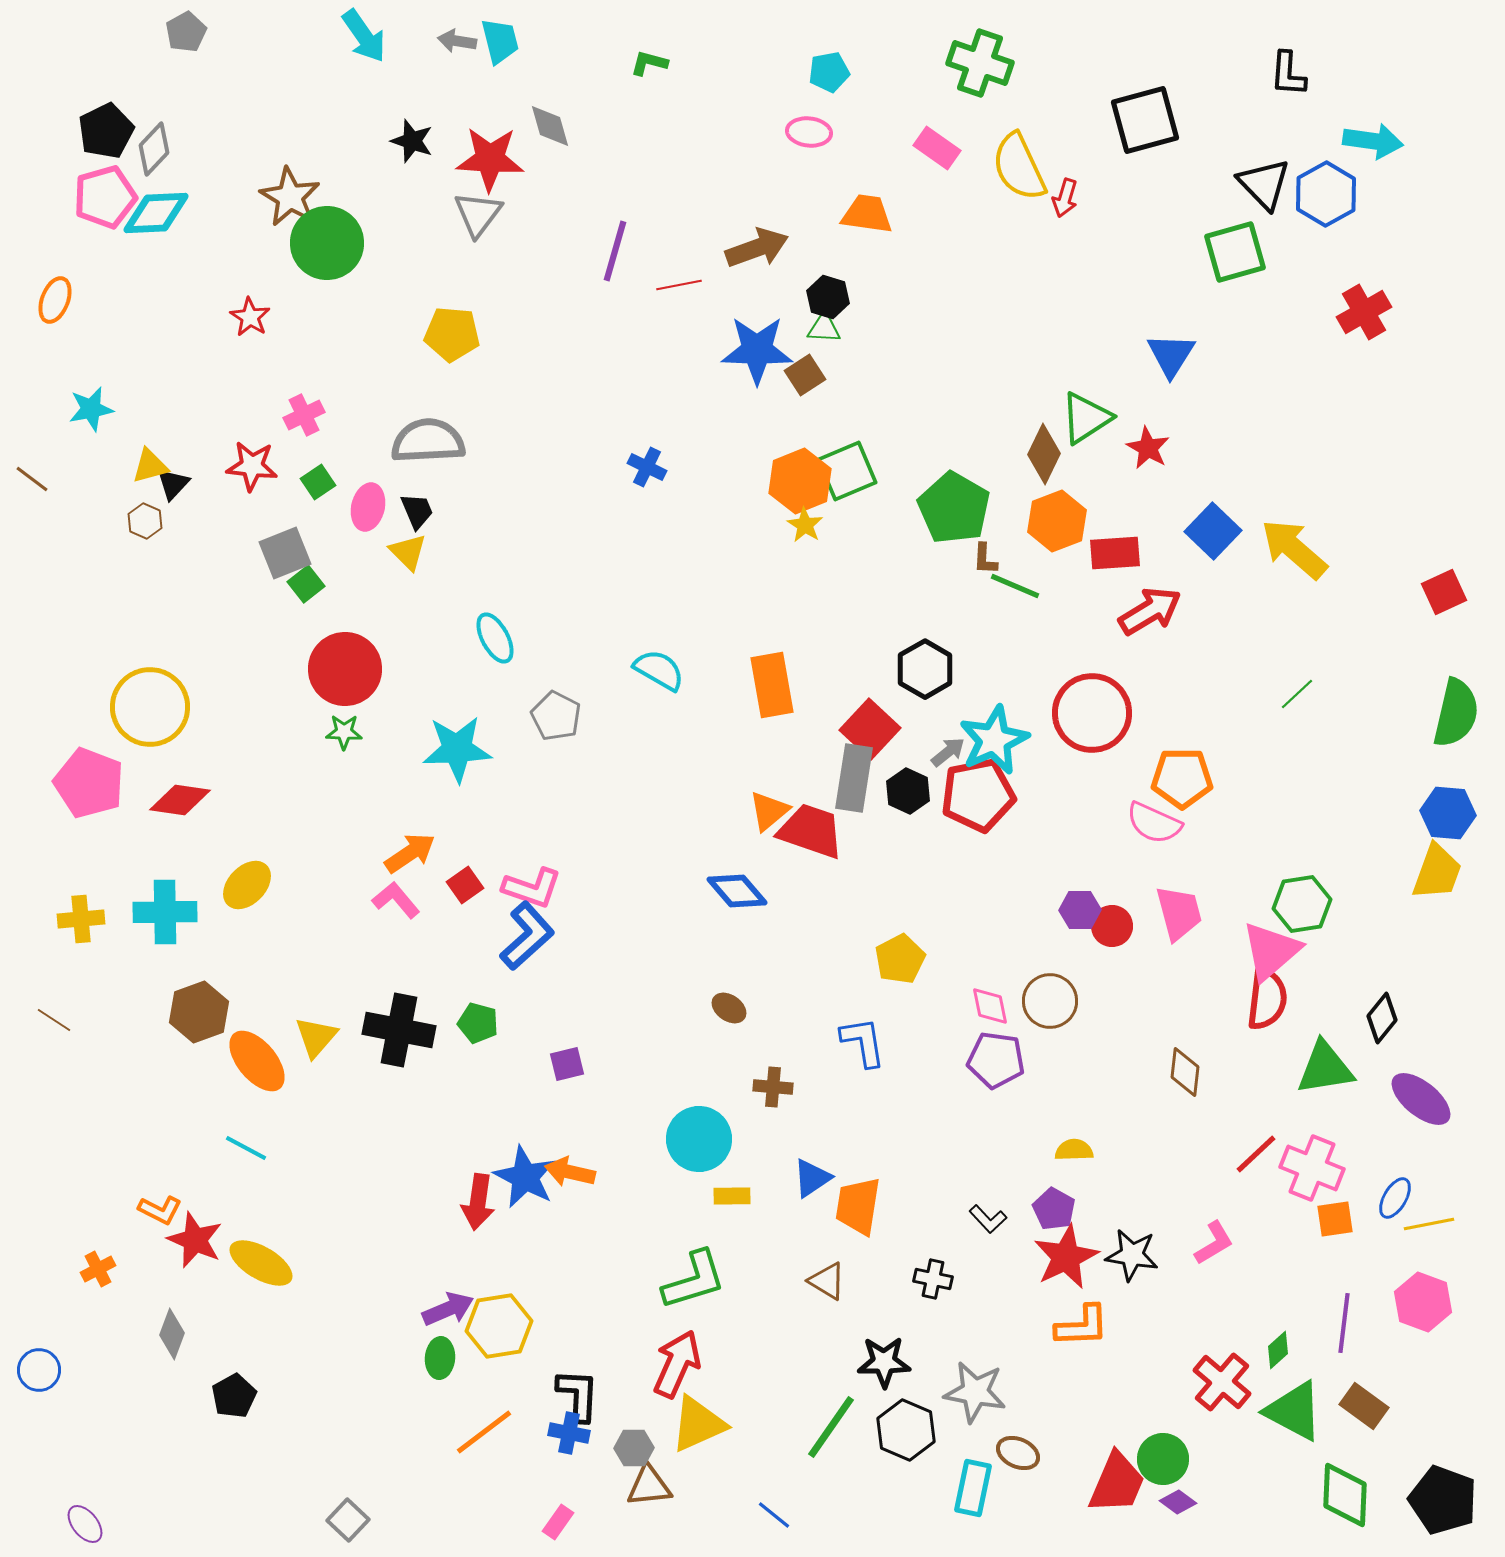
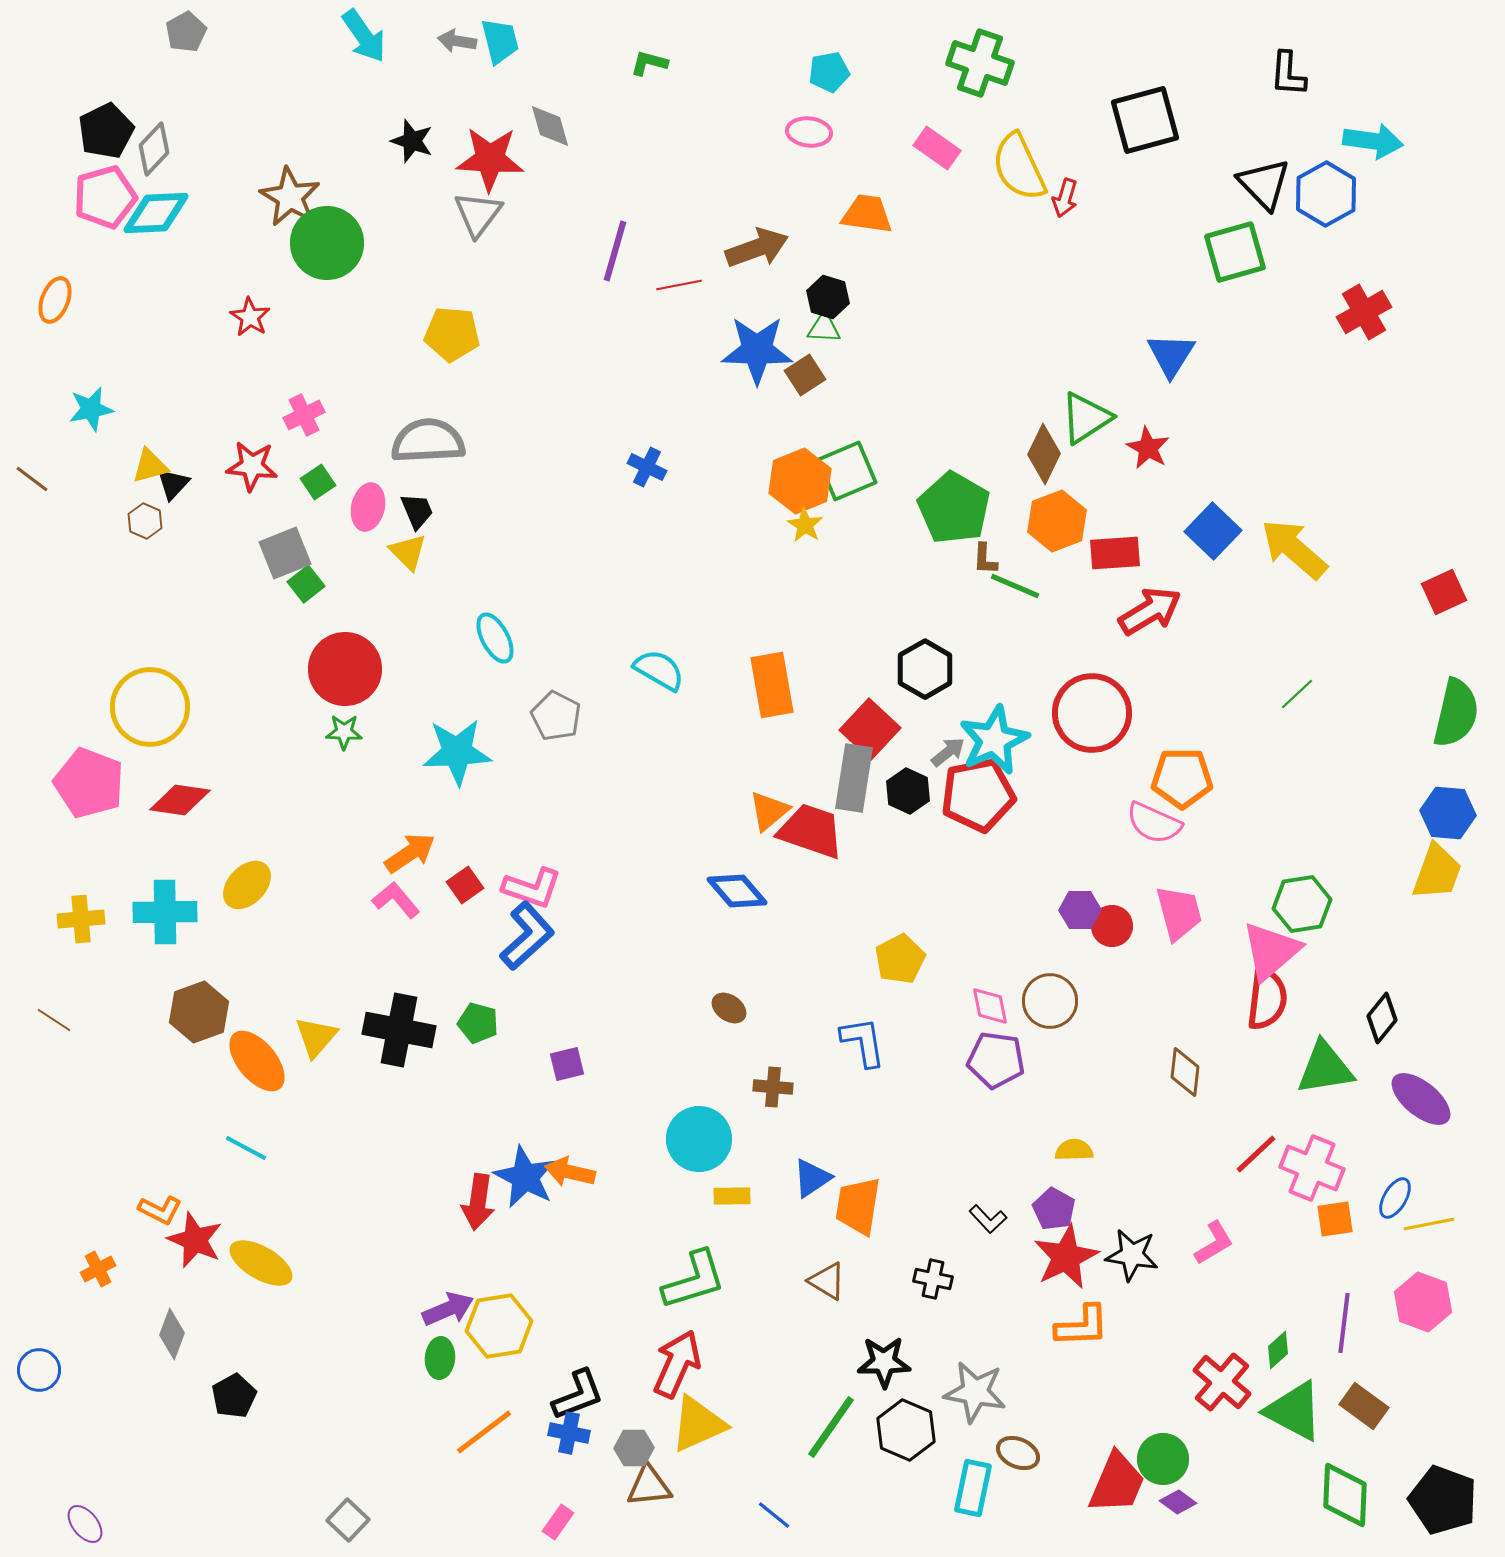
cyan star at (457, 749): moved 3 px down
black L-shape at (578, 1395): rotated 66 degrees clockwise
